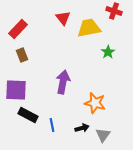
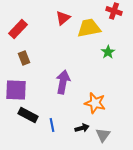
red triangle: rotated 28 degrees clockwise
brown rectangle: moved 2 px right, 3 px down
